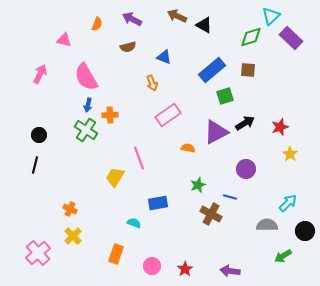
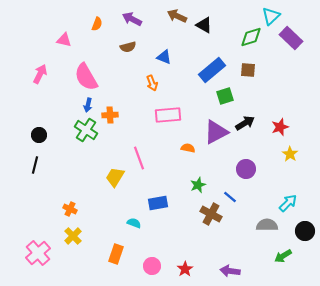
pink rectangle at (168, 115): rotated 30 degrees clockwise
blue line at (230, 197): rotated 24 degrees clockwise
